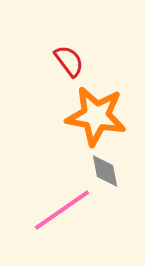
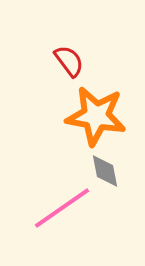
pink line: moved 2 px up
